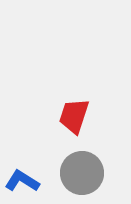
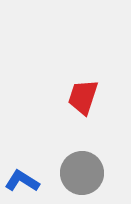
red trapezoid: moved 9 px right, 19 px up
